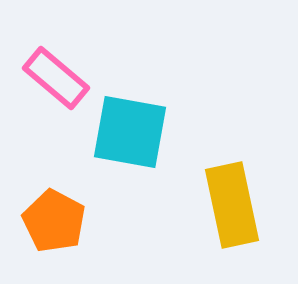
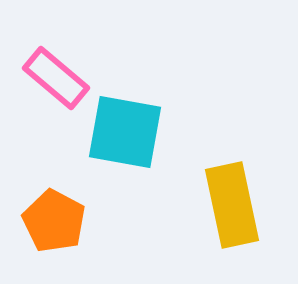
cyan square: moved 5 px left
